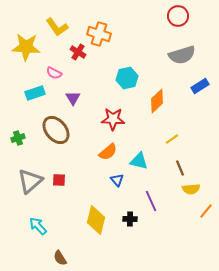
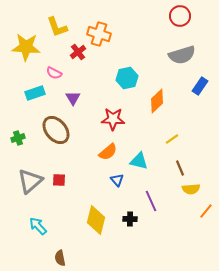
red circle: moved 2 px right
yellow L-shape: rotated 15 degrees clockwise
red cross: rotated 21 degrees clockwise
blue rectangle: rotated 24 degrees counterclockwise
brown semicircle: rotated 21 degrees clockwise
